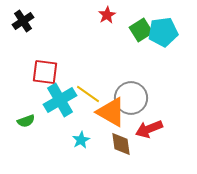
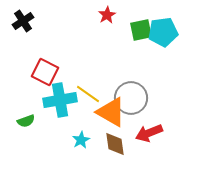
green square: rotated 20 degrees clockwise
red square: rotated 20 degrees clockwise
cyan cross: rotated 20 degrees clockwise
red arrow: moved 4 px down
brown diamond: moved 6 px left
